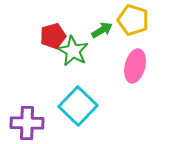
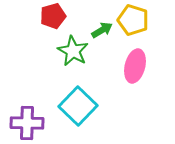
red pentagon: moved 20 px up
